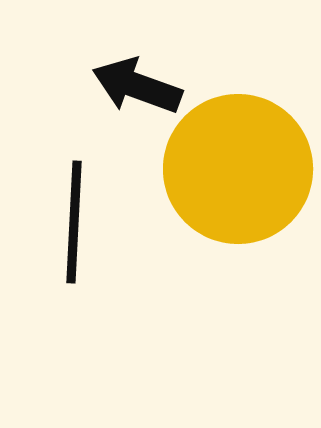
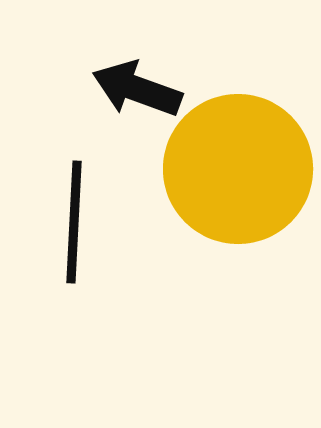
black arrow: moved 3 px down
